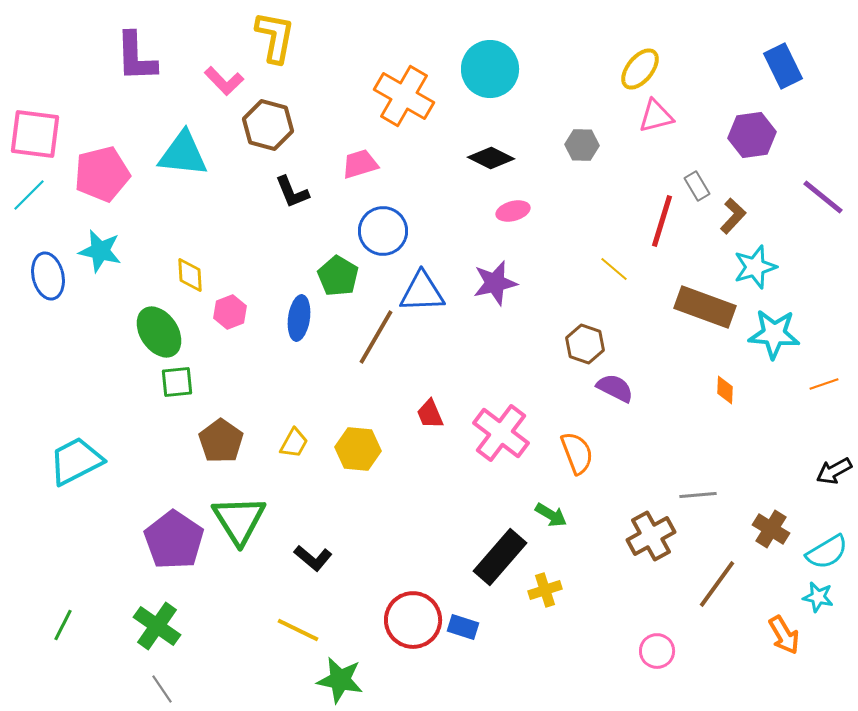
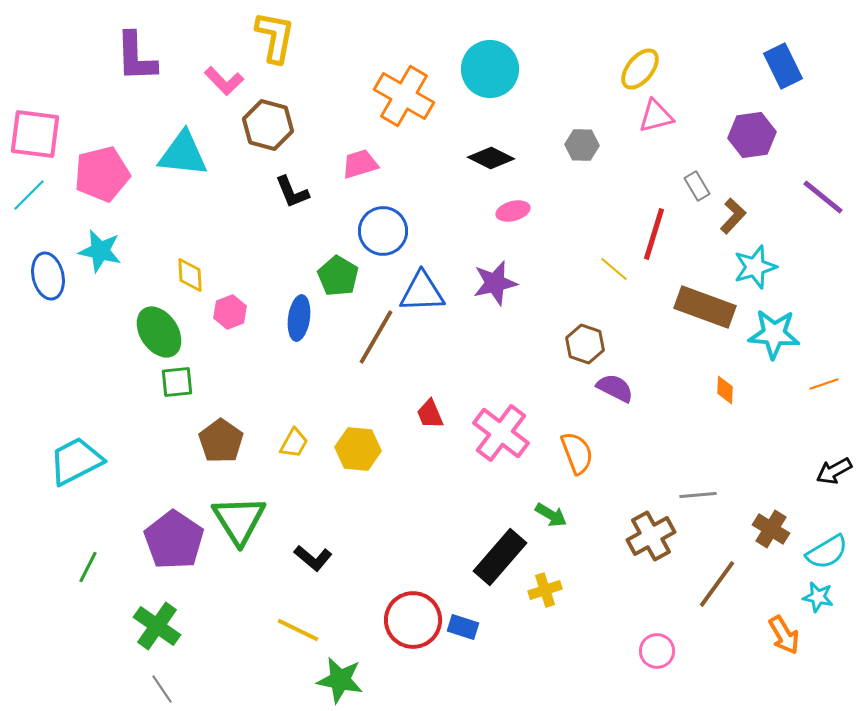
red line at (662, 221): moved 8 px left, 13 px down
green line at (63, 625): moved 25 px right, 58 px up
